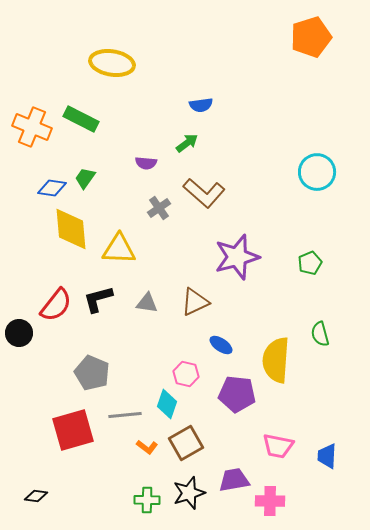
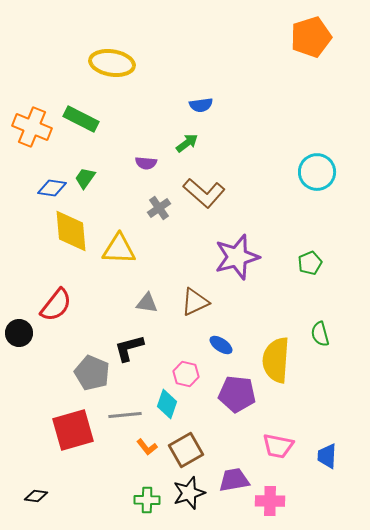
yellow diamond: moved 2 px down
black L-shape: moved 31 px right, 49 px down
brown square: moved 7 px down
orange L-shape: rotated 15 degrees clockwise
